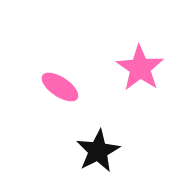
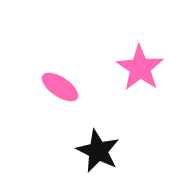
black star: rotated 18 degrees counterclockwise
